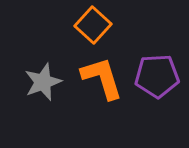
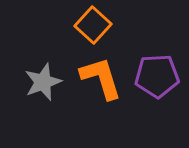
orange L-shape: moved 1 px left
